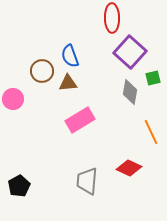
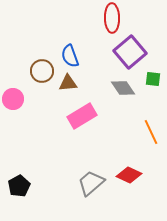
purple square: rotated 8 degrees clockwise
green square: moved 1 px down; rotated 21 degrees clockwise
gray diamond: moved 7 px left, 4 px up; rotated 45 degrees counterclockwise
pink rectangle: moved 2 px right, 4 px up
red diamond: moved 7 px down
gray trapezoid: moved 4 px right, 2 px down; rotated 44 degrees clockwise
